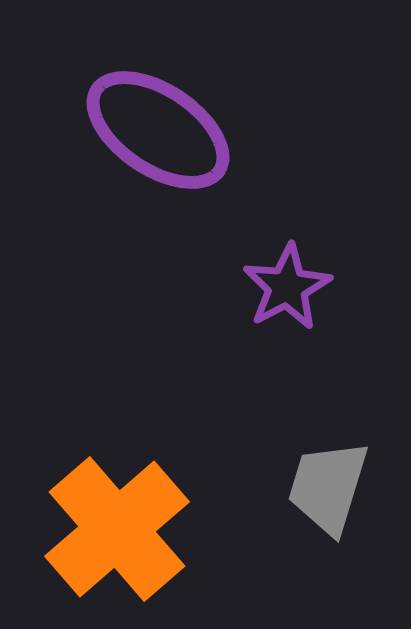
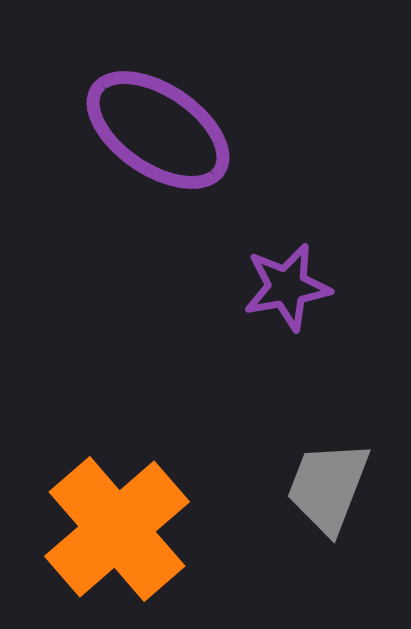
purple star: rotated 18 degrees clockwise
gray trapezoid: rotated 4 degrees clockwise
